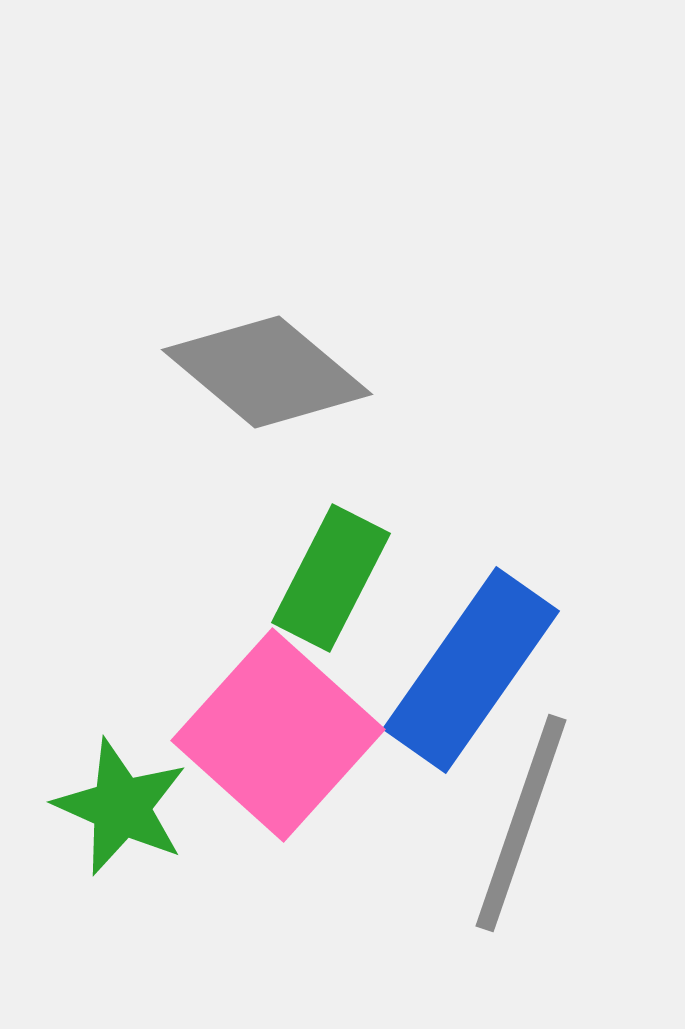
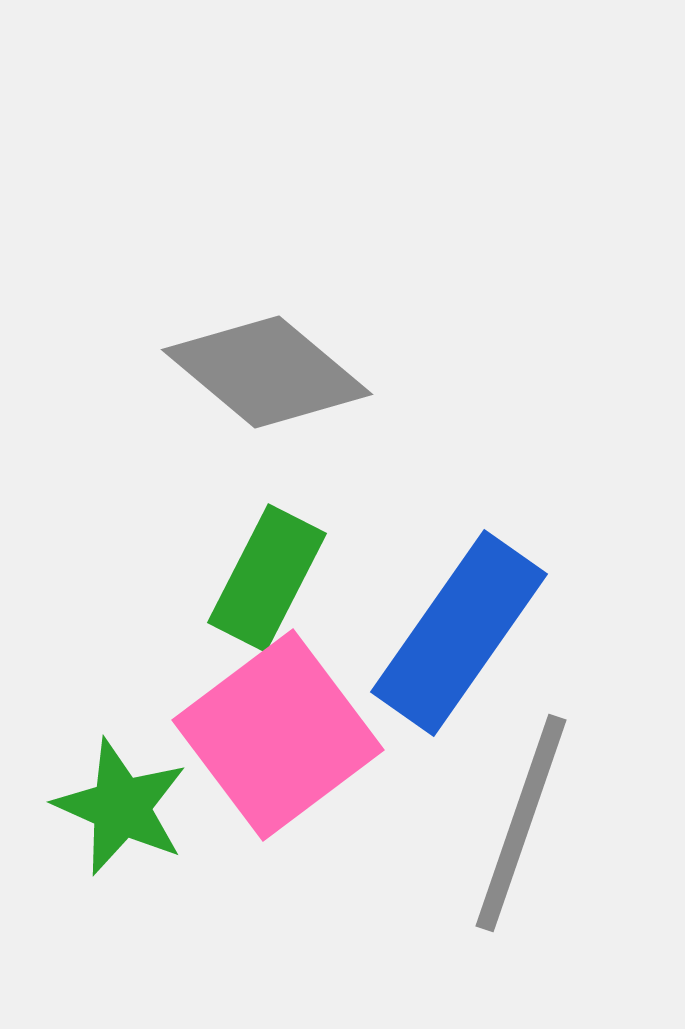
green rectangle: moved 64 px left
blue rectangle: moved 12 px left, 37 px up
pink square: rotated 11 degrees clockwise
